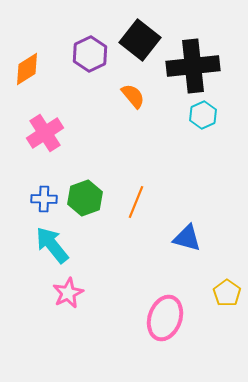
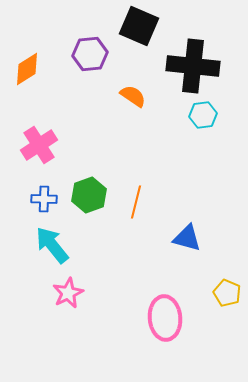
black square: moved 1 px left, 14 px up; rotated 15 degrees counterclockwise
purple hexagon: rotated 20 degrees clockwise
black cross: rotated 12 degrees clockwise
orange semicircle: rotated 16 degrees counterclockwise
cyan hexagon: rotated 16 degrees clockwise
pink cross: moved 6 px left, 12 px down
green hexagon: moved 4 px right, 3 px up
orange line: rotated 8 degrees counterclockwise
yellow pentagon: rotated 12 degrees counterclockwise
pink ellipse: rotated 24 degrees counterclockwise
